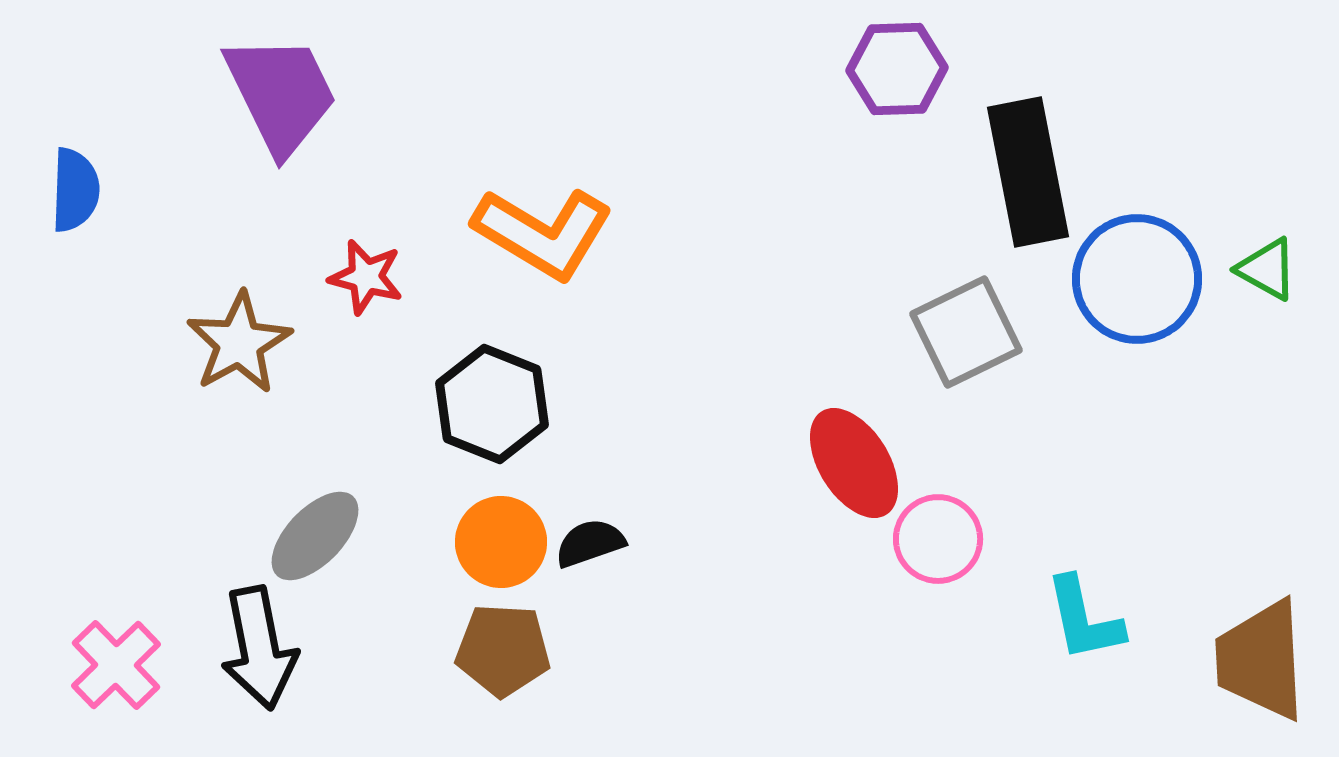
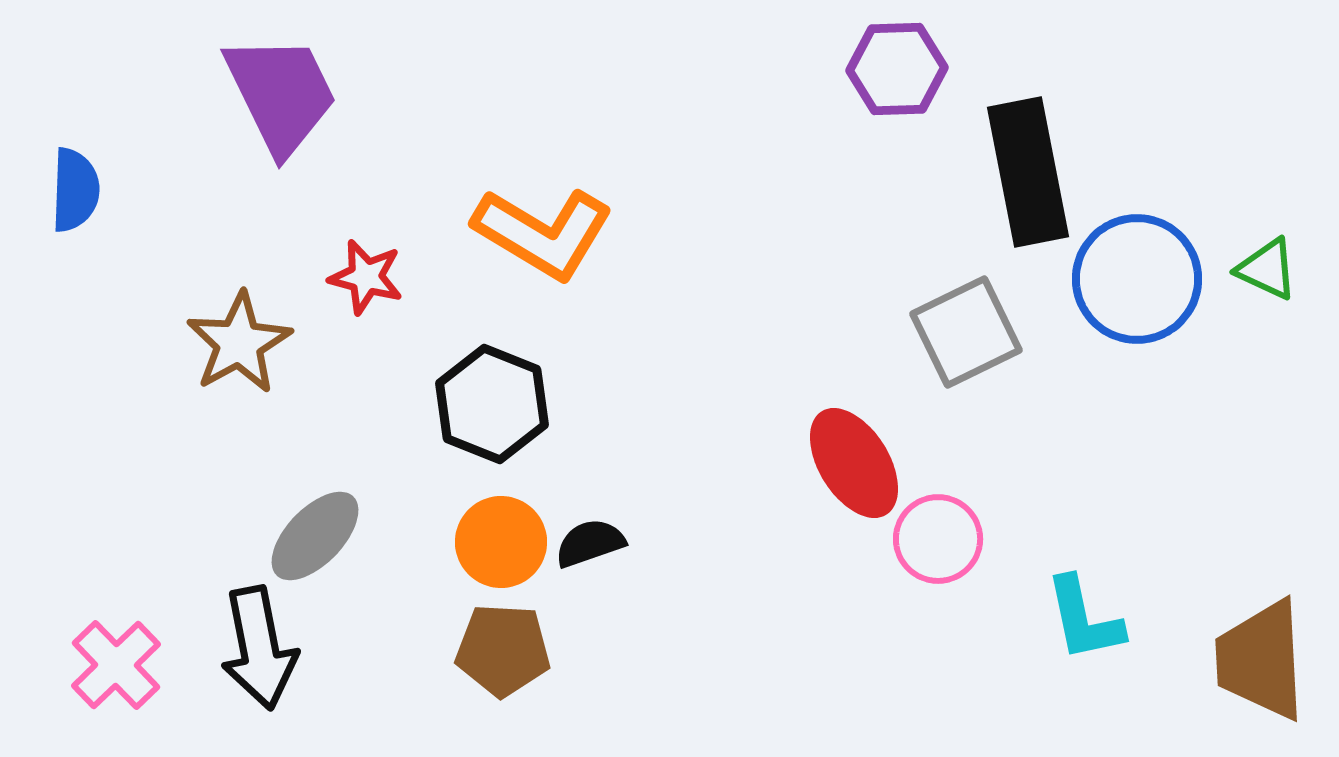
green triangle: rotated 4 degrees counterclockwise
